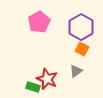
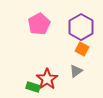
pink pentagon: moved 2 px down
red star: rotated 15 degrees clockwise
